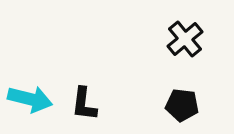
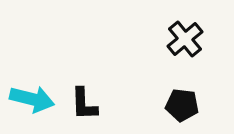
cyan arrow: moved 2 px right
black L-shape: rotated 9 degrees counterclockwise
